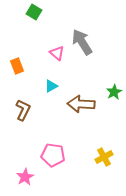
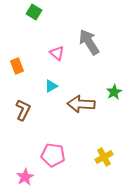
gray arrow: moved 7 px right
